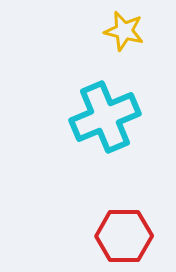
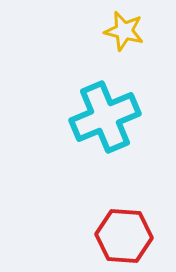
red hexagon: rotated 4 degrees clockwise
